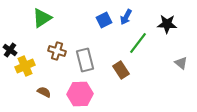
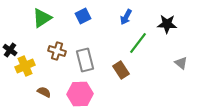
blue square: moved 21 px left, 4 px up
